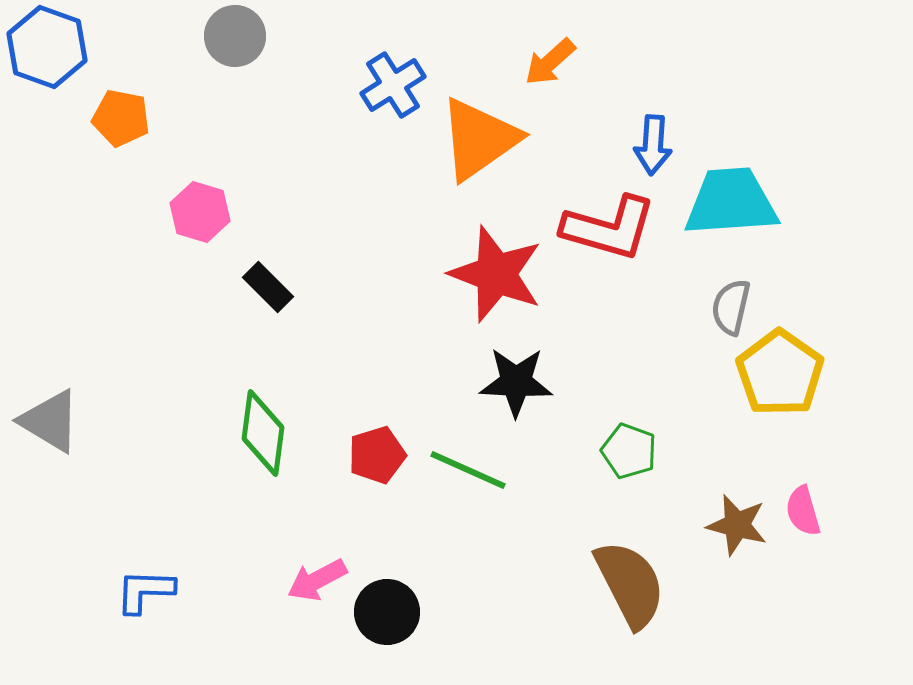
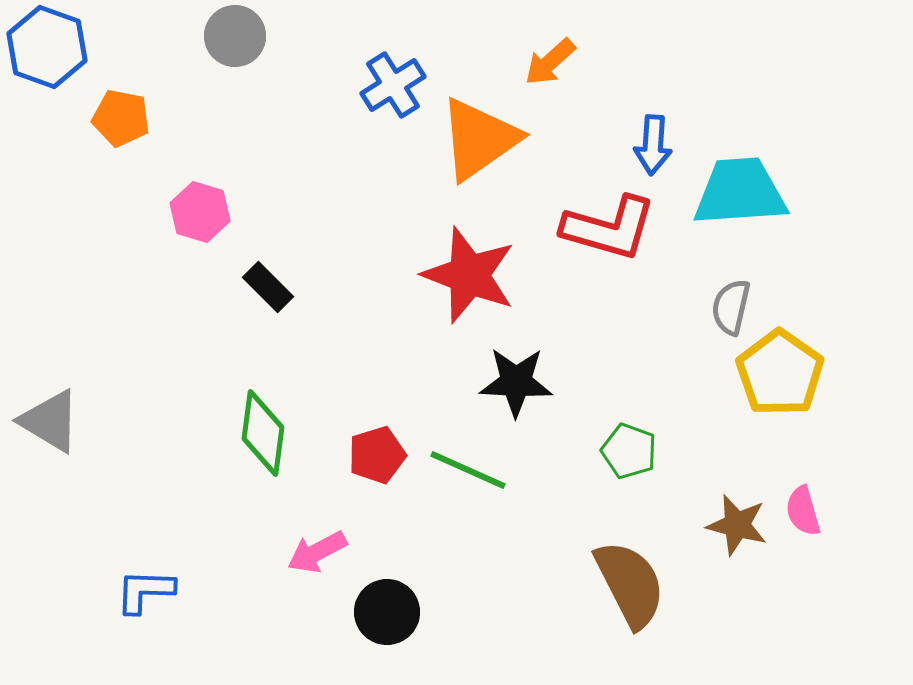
cyan trapezoid: moved 9 px right, 10 px up
red star: moved 27 px left, 1 px down
pink arrow: moved 28 px up
